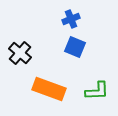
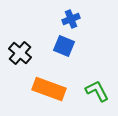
blue square: moved 11 px left, 1 px up
green L-shape: rotated 115 degrees counterclockwise
